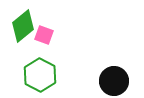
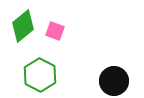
pink square: moved 11 px right, 4 px up
